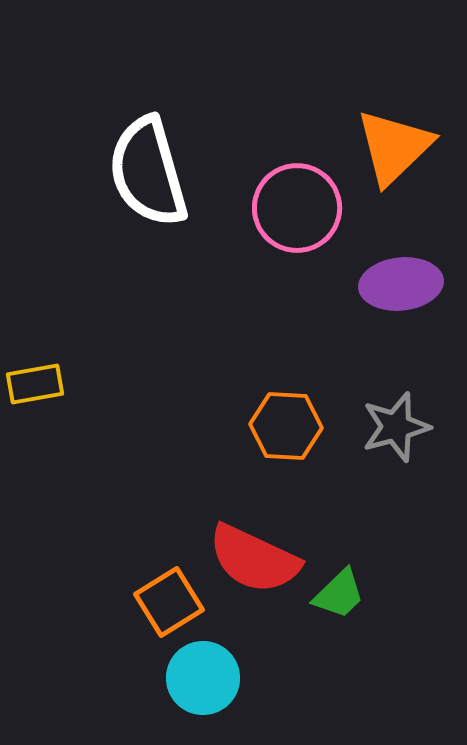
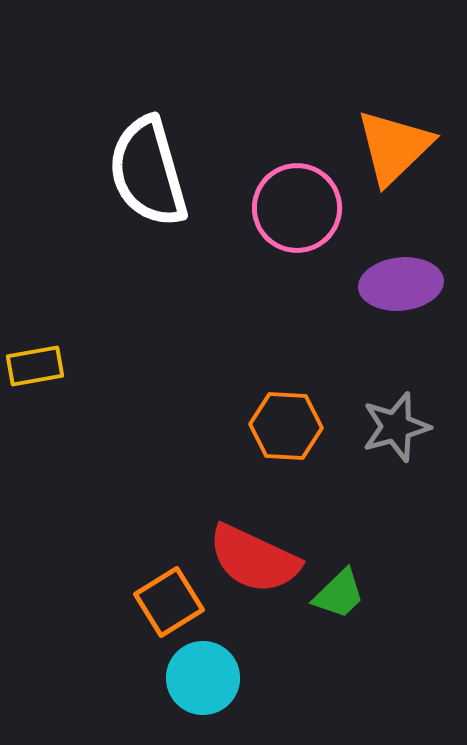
yellow rectangle: moved 18 px up
